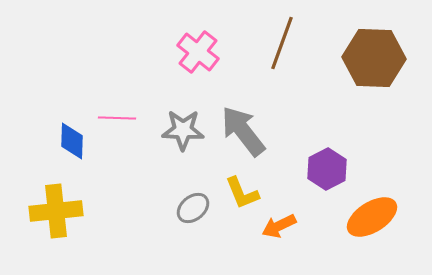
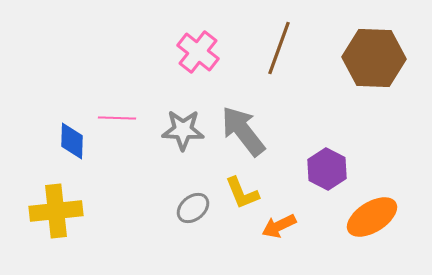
brown line: moved 3 px left, 5 px down
purple hexagon: rotated 6 degrees counterclockwise
